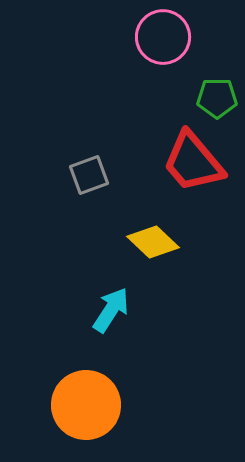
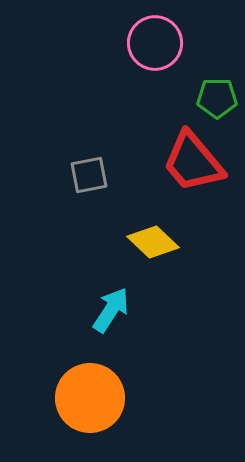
pink circle: moved 8 px left, 6 px down
gray square: rotated 9 degrees clockwise
orange circle: moved 4 px right, 7 px up
